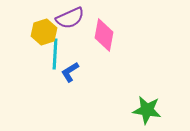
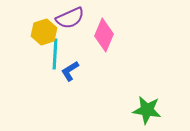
pink diamond: rotated 12 degrees clockwise
blue L-shape: moved 1 px up
